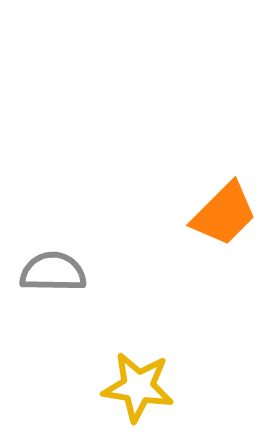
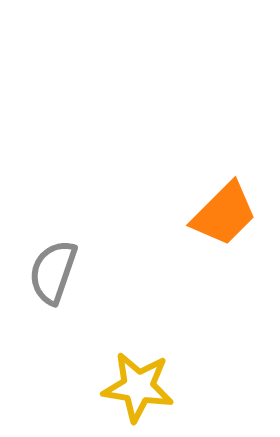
gray semicircle: rotated 72 degrees counterclockwise
